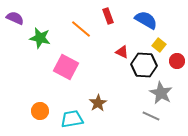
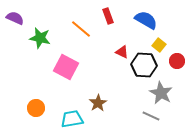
orange circle: moved 4 px left, 3 px up
